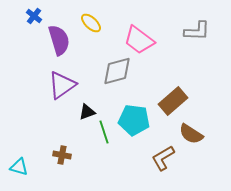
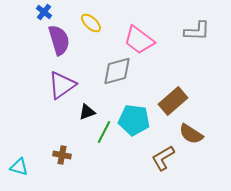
blue cross: moved 10 px right, 4 px up
green line: rotated 45 degrees clockwise
